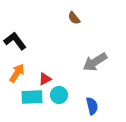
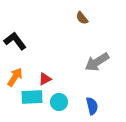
brown semicircle: moved 8 px right
gray arrow: moved 2 px right
orange arrow: moved 2 px left, 4 px down
cyan circle: moved 7 px down
